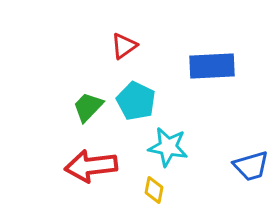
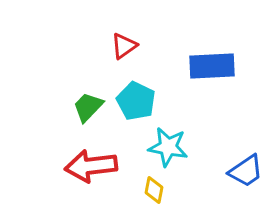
blue trapezoid: moved 5 px left, 5 px down; rotated 18 degrees counterclockwise
